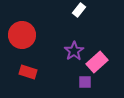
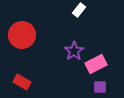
pink rectangle: moved 1 px left, 2 px down; rotated 15 degrees clockwise
red rectangle: moved 6 px left, 10 px down; rotated 12 degrees clockwise
purple square: moved 15 px right, 5 px down
